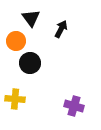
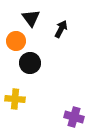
purple cross: moved 11 px down
